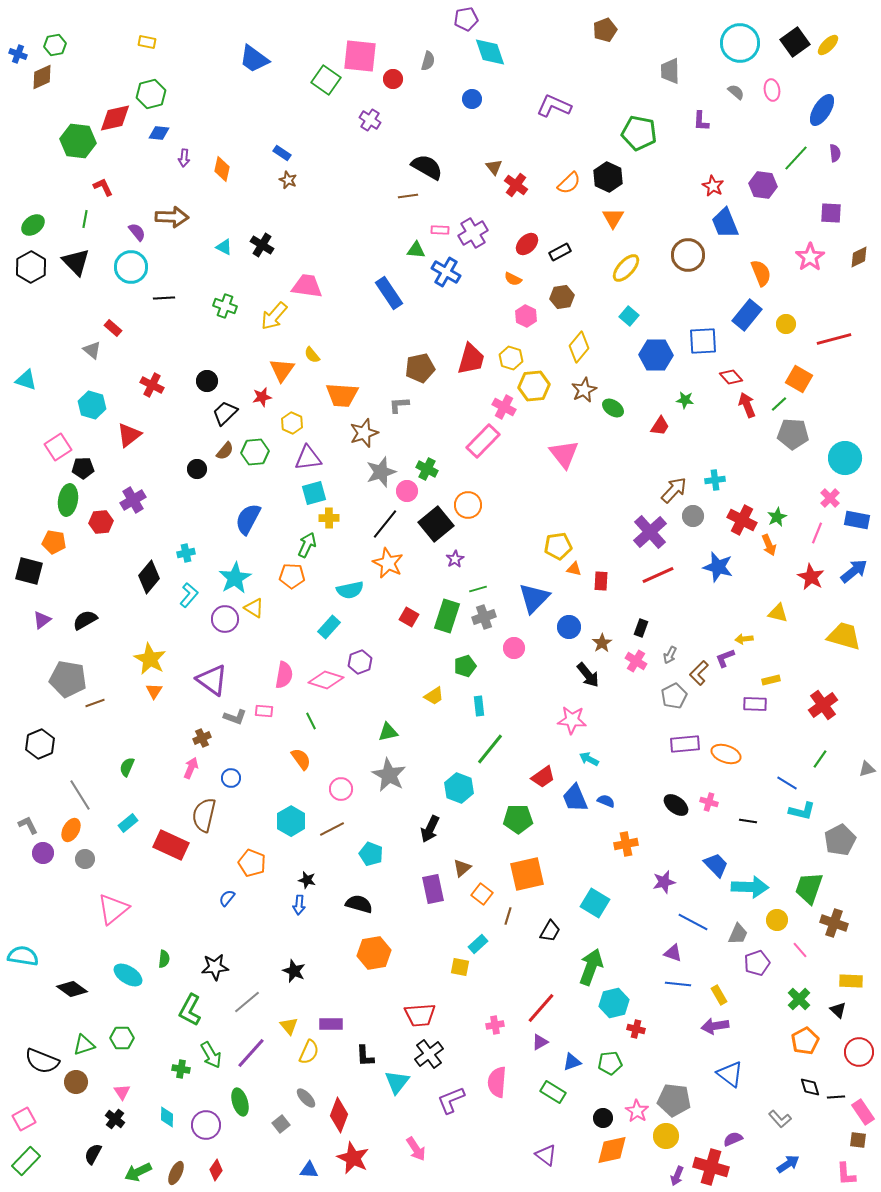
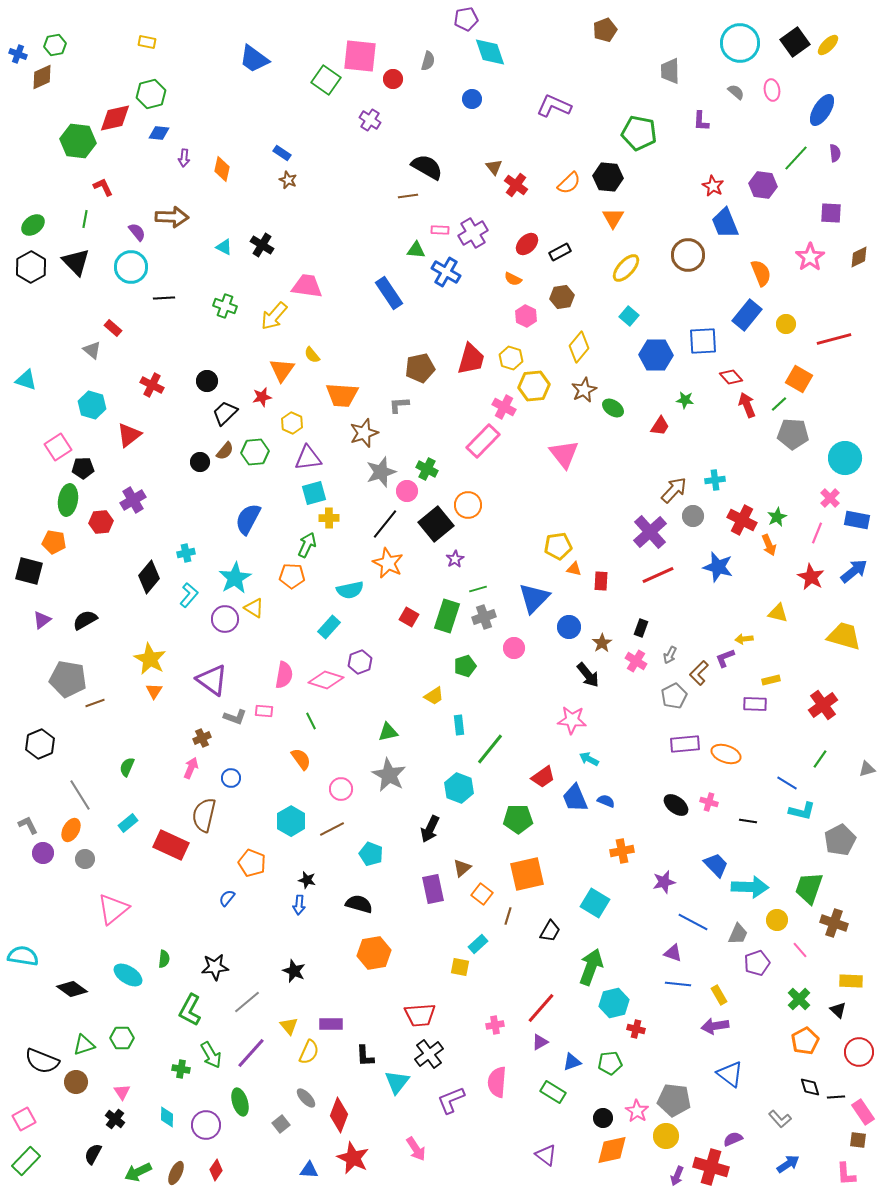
black hexagon at (608, 177): rotated 20 degrees counterclockwise
black circle at (197, 469): moved 3 px right, 7 px up
cyan rectangle at (479, 706): moved 20 px left, 19 px down
orange cross at (626, 844): moved 4 px left, 7 px down
